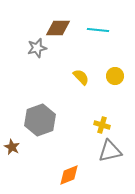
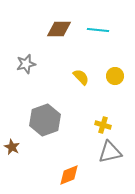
brown diamond: moved 1 px right, 1 px down
gray star: moved 11 px left, 16 px down
gray hexagon: moved 5 px right
yellow cross: moved 1 px right
gray triangle: moved 1 px down
